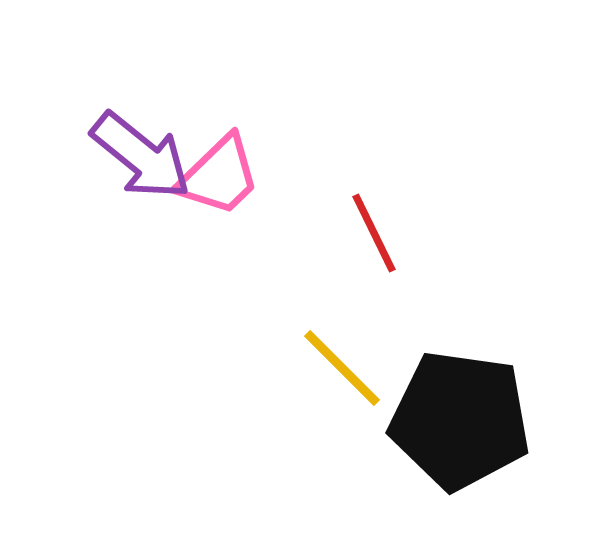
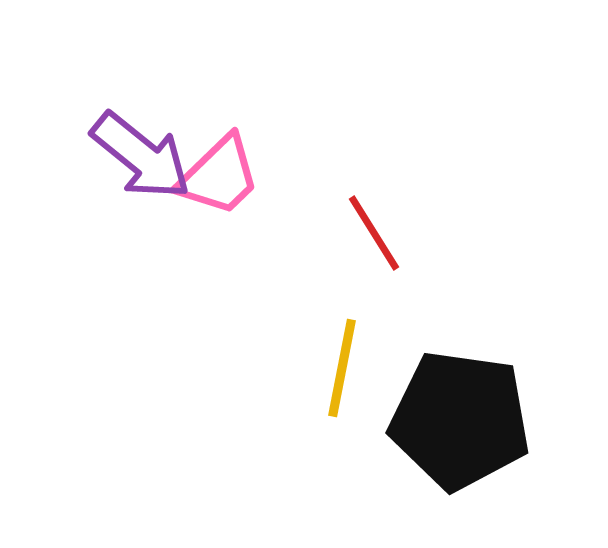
red line: rotated 6 degrees counterclockwise
yellow line: rotated 56 degrees clockwise
